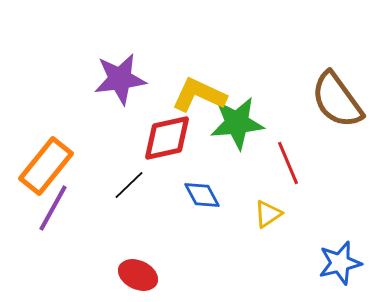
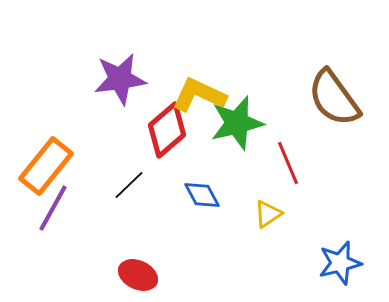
brown semicircle: moved 3 px left, 2 px up
green star: rotated 8 degrees counterclockwise
red diamond: moved 8 px up; rotated 28 degrees counterclockwise
